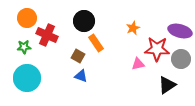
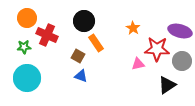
orange star: rotated 16 degrees counterclockwise
gray circle: moved 1 px right, 2 px down
